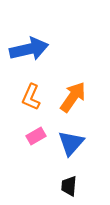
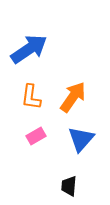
blue arrow: rotated 21 degrees counterclockwise
orange L-shape: rotated 16 degrees counterclockwise
blue triangle: moved 10 px right, 4 px up
